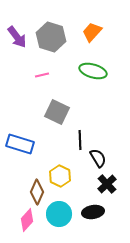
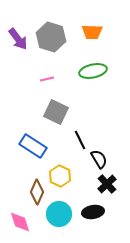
orange trapezoid: rotated 130 degrees counterclockwise
purple arrow: moved 1 px right, 2 px down
green ellipse: rotated 28 degrees counterclockwise
pink line: moved 5 px right, 4 px down
gray square: moved 1 px left
black line: rotated 24 degrees counterclockwise
blue rectangle: moved 13 px right, 2 px down; rotated 16 degrees clockwise
black semicircle: moved 1 px right, 1 px down
pink diamond: moved 7 px left, 2 px down; rotated 60 degrees counterclockwise
